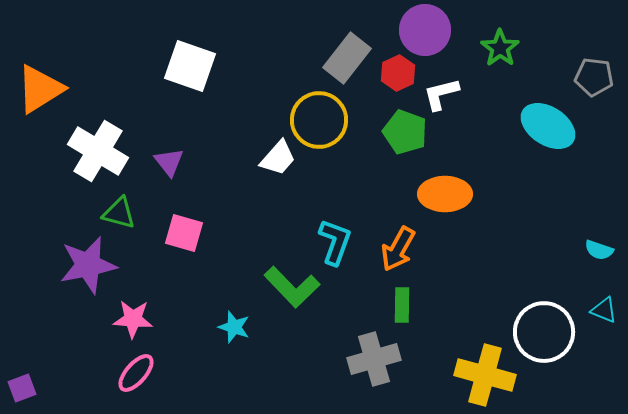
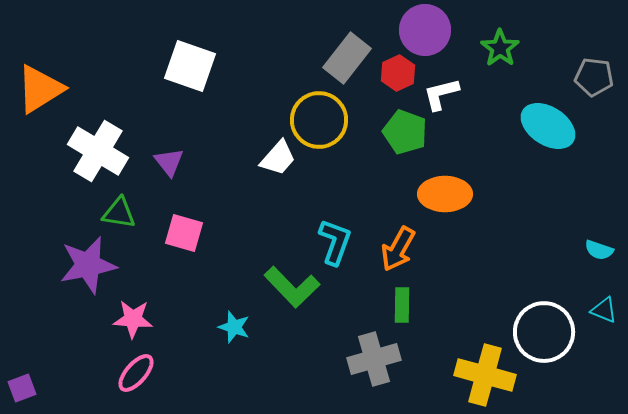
green triangle: rotated 6 degrees counterclockwise
